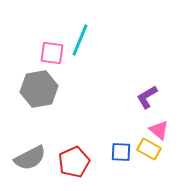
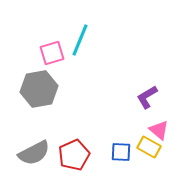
pink square: rotated 25 degrees counterclockwise
yellow rectangle: moved 2 px up
gray semicircle: moved 4 px right, 5 px up
red pentagon: moved 7 px up
